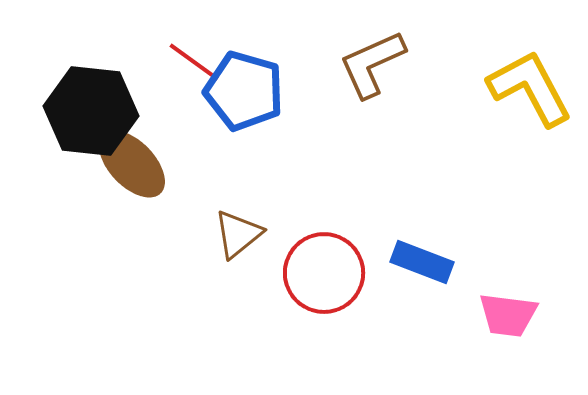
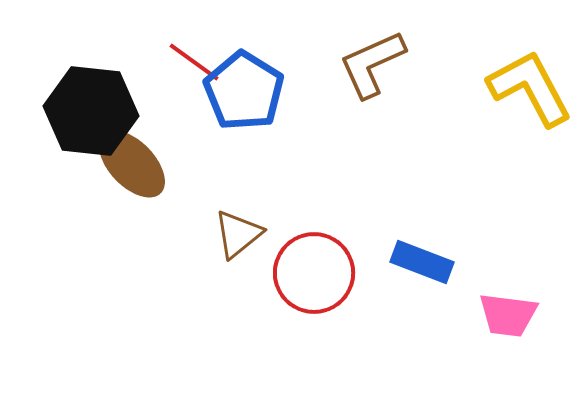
blue pentagon: rotated 16 degrees clockwise
red circle: moved 10 px left
